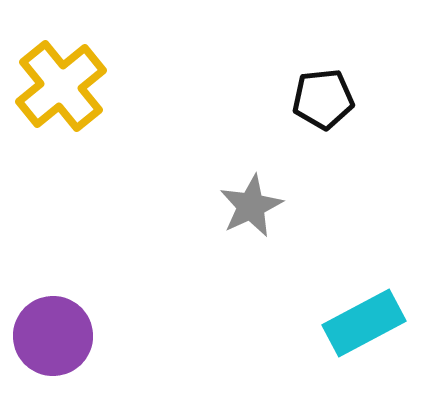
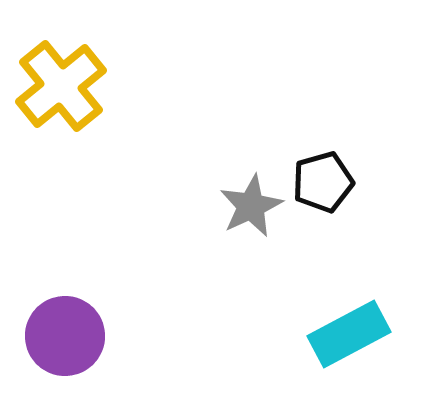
black pentagon: moved 83 px down; rotated 10 degrees counterclockwise
cyan rectangle: moved 15 px left, 11 px down
purple circle: moved 12 px right
